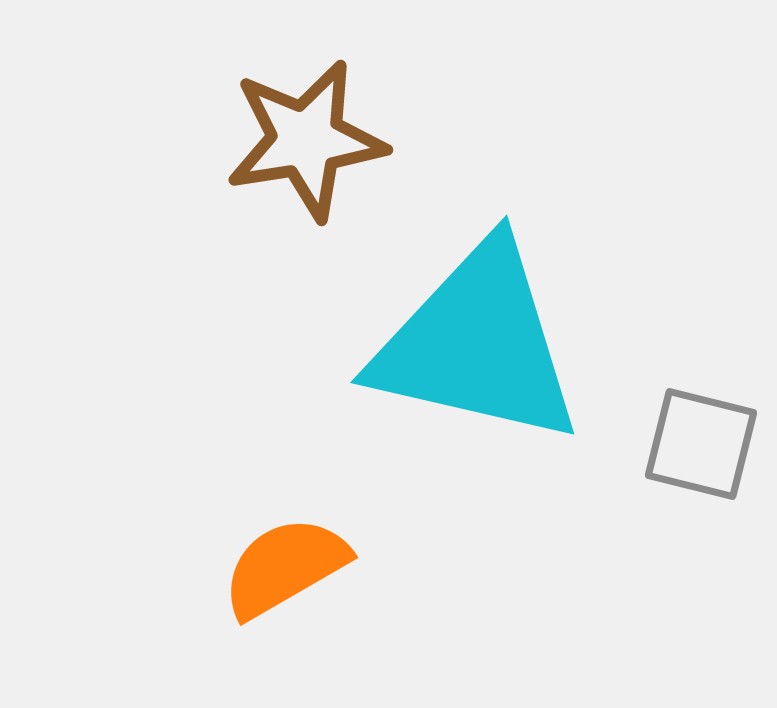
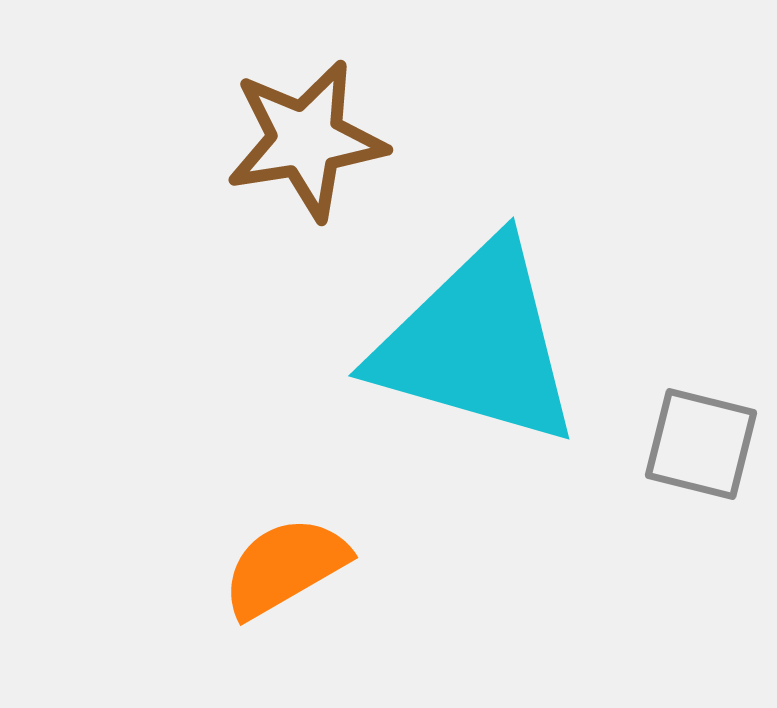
cyan triangle: rotated 3 degrees clockwise
